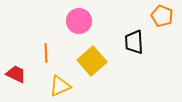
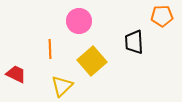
orange pentagon: rotated 25 degrees counterclockwise
orange line: moved 4 px right, 4 px up
yellow triangle: moved 2 px right; rotated 20 degrees counterclockwise
